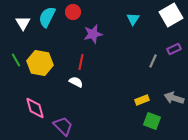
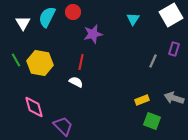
purple rectangle: rotated 48 degrees counterclockwise
pink diamond: moved 1 px left, 1 px up
